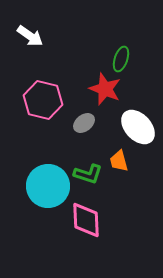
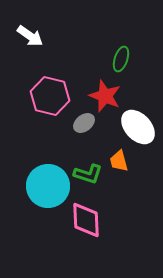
red star: moved 7 px down
pink hexagon: moved 7 px right, 4 px up
